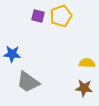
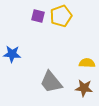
gray trapezoid: moved 23 px right; rotated 15 degrees clockwise
